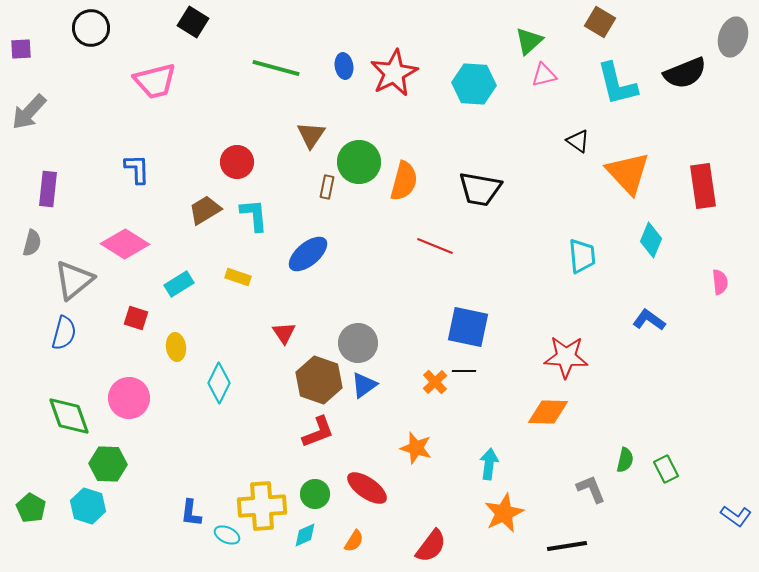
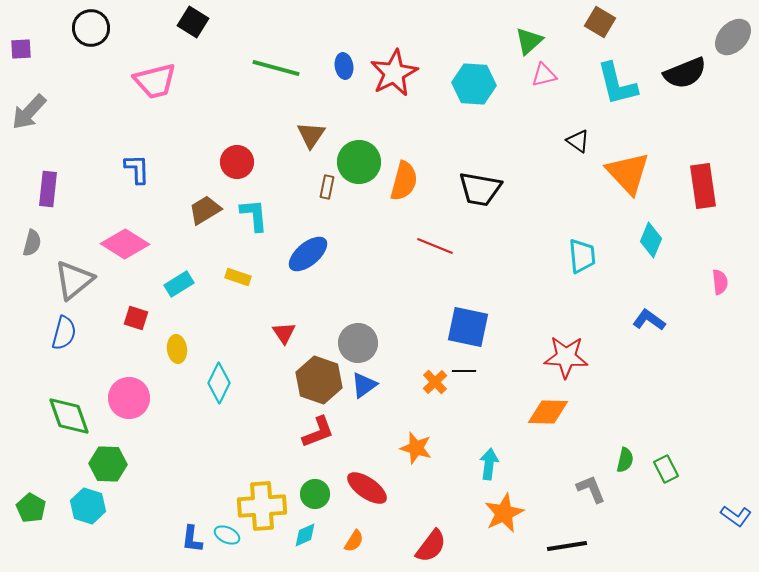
gray ellipse at (733, 37): rotated 27 degrees clockwise
yellow ellipse at (176, 347): moved 1 px right, 2 px down
blue L-shape at (191, 513): moved 1 px right, 26 px down
